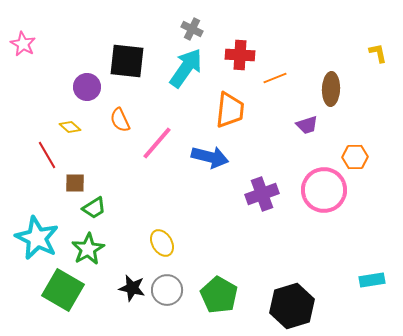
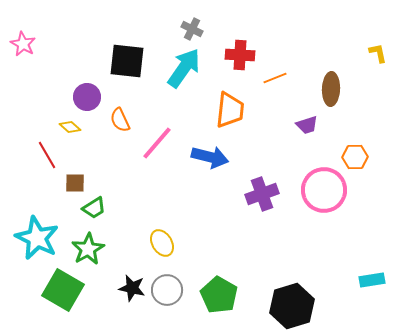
cyan arrow: moved 2 px left
purple circle: moved 10 px down
